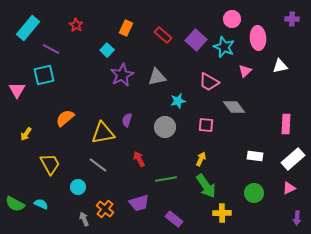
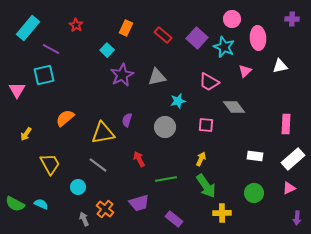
purple square at (196, 40): moved 1 px right, 2 px up
